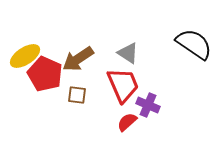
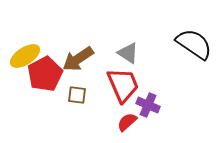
red pentagon: rotated 20 degrees clockwise
